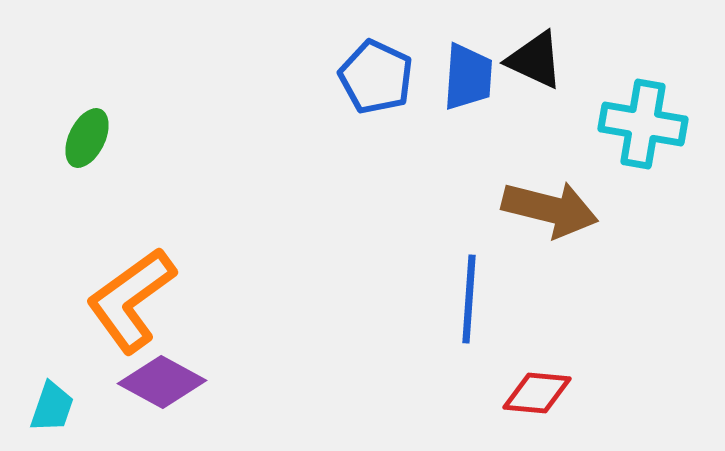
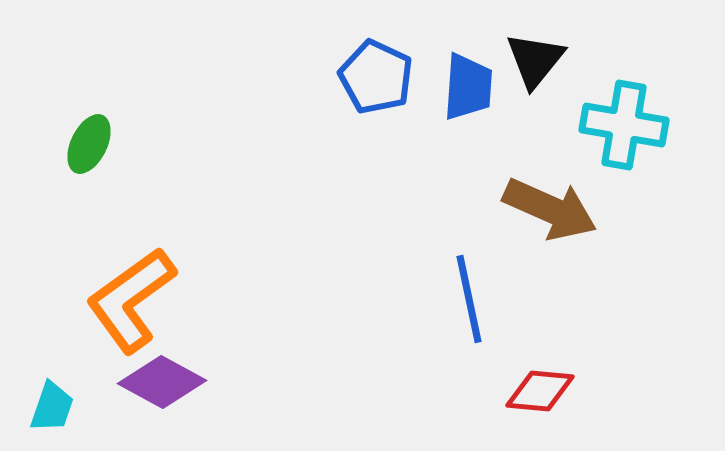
black triangle: rotated 44 degrees clockwise
blue trapezoid: moved 10 px down
cyan cross: moved 19 px left, 1 px down
green ellipse: moved 2 px right, 6 px down
brown arrow: rotated 10 degrees clockwise
blue line: rotated 16 degrees counterclockwise
red diamond: moved 3 px right, 2 px up
